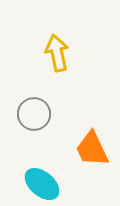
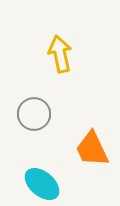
yellow arrow: moved 3 px right, 1 px down
